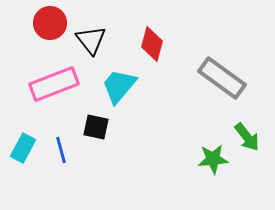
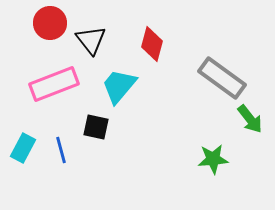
green arrow: moved 3 px right, 18 px up
